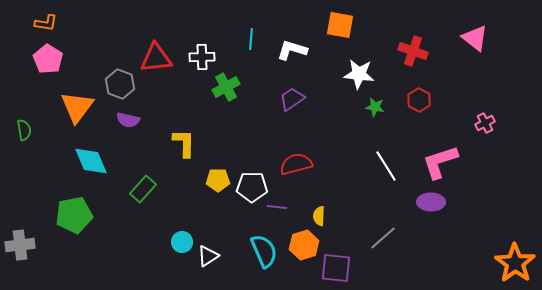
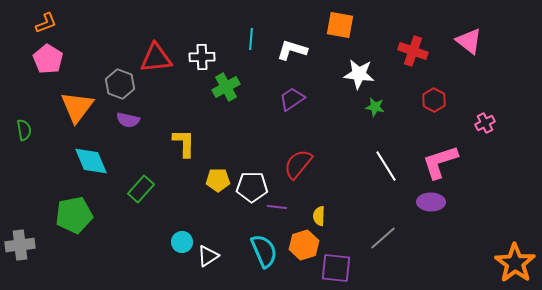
orange L-shape: rotated 30 degrees counterclockwise
pink triangle: moved 6 px left, 3 px down
red hexagon: moved 15 px right
red semicircle: moved 2 px right; rotated 36 degrees counterclockwise
green rectangle: moved 2 px left
